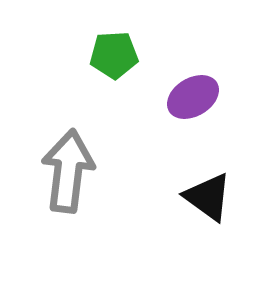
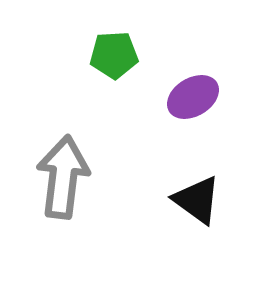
gray arrow: moved 5 px left, 6 px down
black triangle: moved 11 px left, 3 px down
